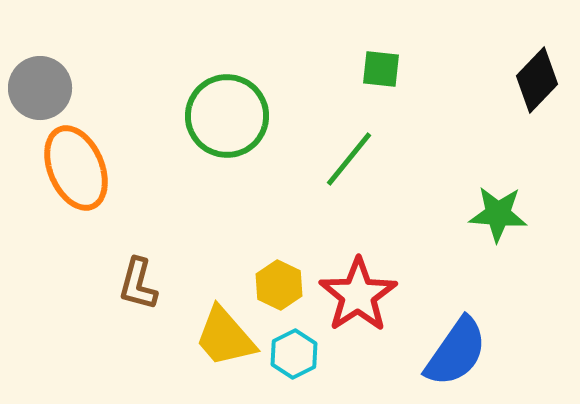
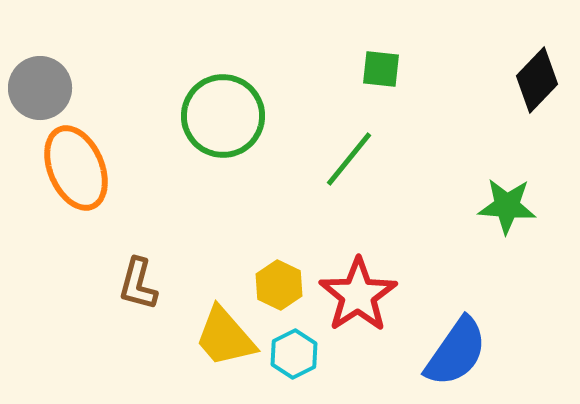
green circle: moved 4 px left
green star: moved 9 px right, 8 px up
